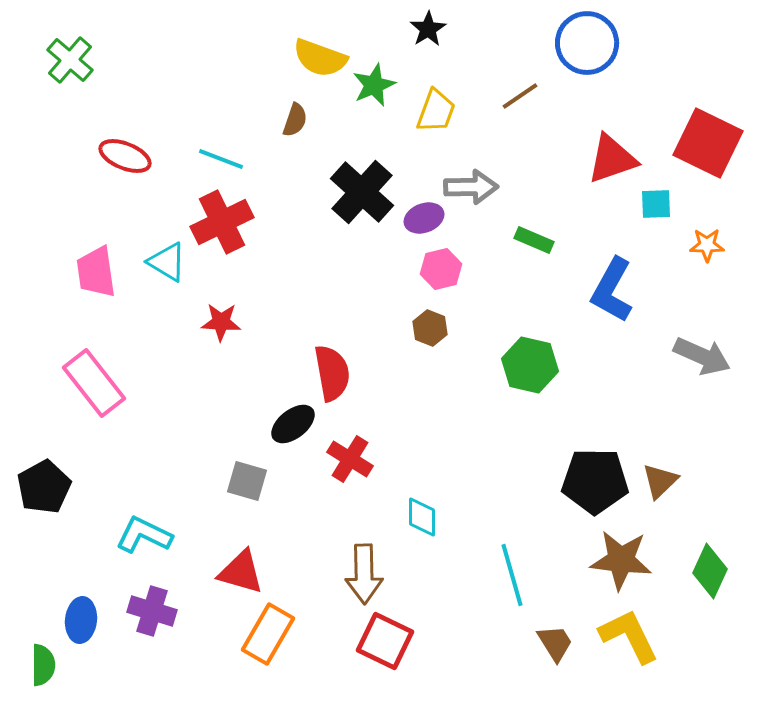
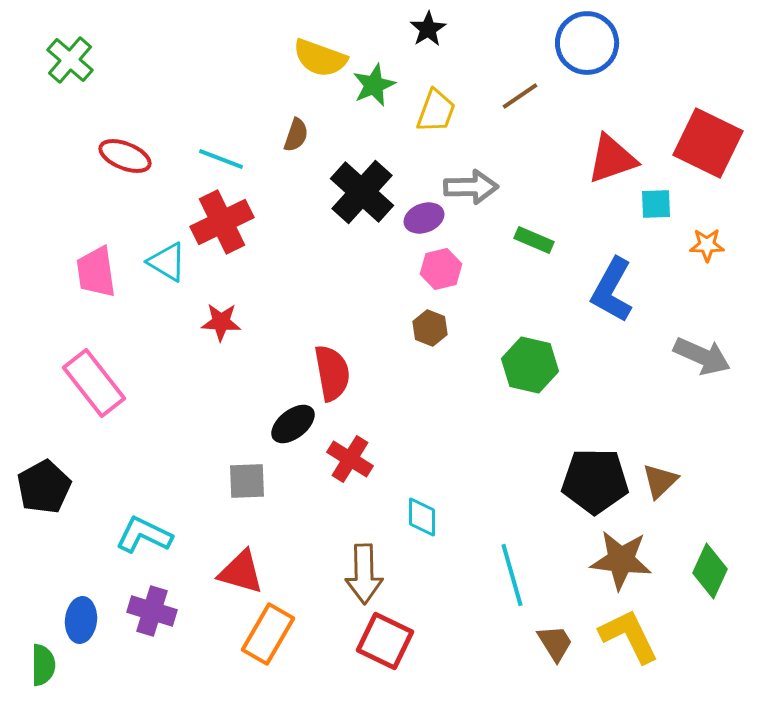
brown semicircle at (295, 120): moved 1 px right, 15 px down
gray square at (247, 481): rotated 18 degrees counterclockwise
